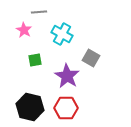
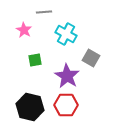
gray line: moved 5 px right
cyan cross: moved 4 px right
red hexagon: moved 3 px up
